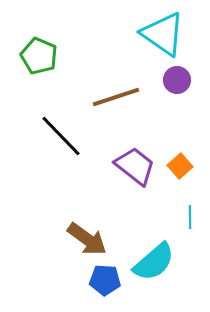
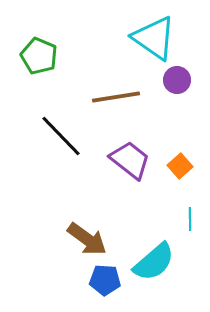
cyan triangle: moved 9 px left, 4 px down
brown line: rotated 9 degrees clockwise
purple trapezoid: moved 5 px left, 6 px up
cyan line: moved 2 px down
